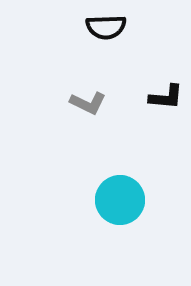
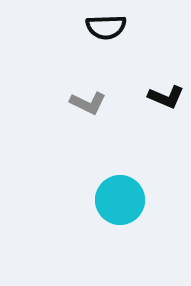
black L-shape: rotated 18 degrees clockwise
